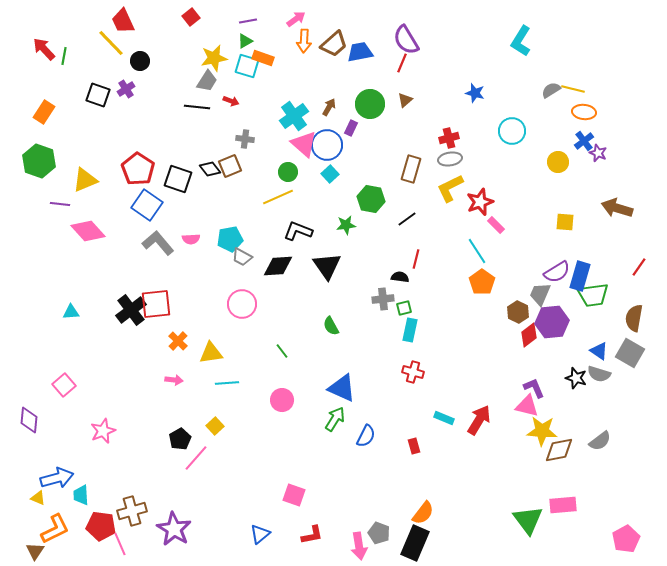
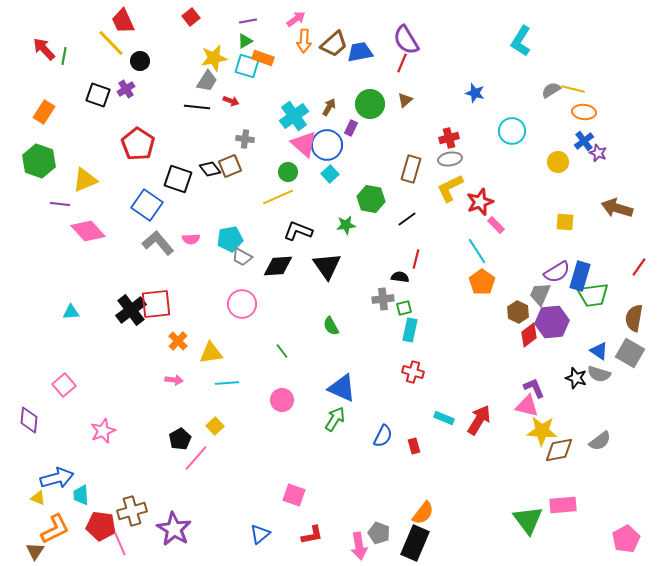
red pentagon at (138, 169): moved 25 px up
blue semicircle at (366, 436): moved 17 px right
